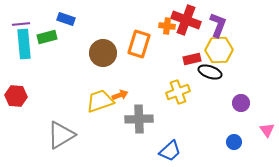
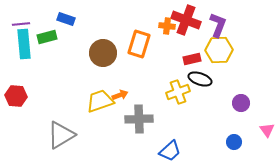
black ellipse: moved 10 px left, 7 px down
